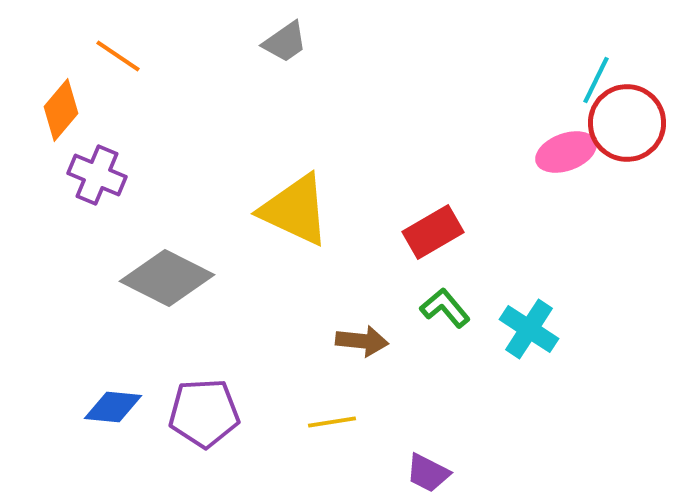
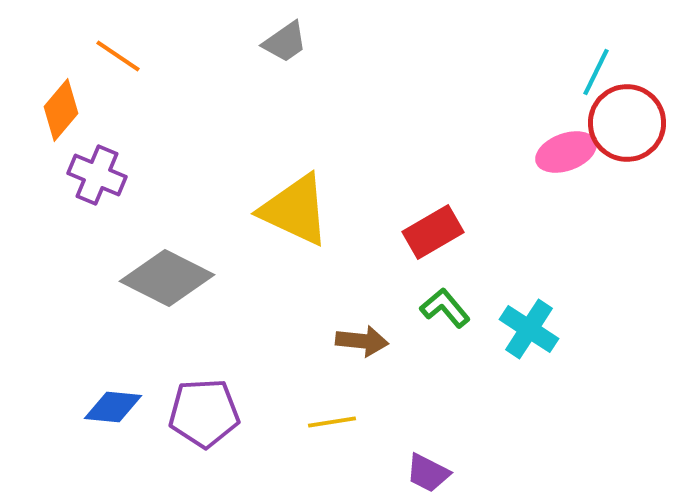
cyan line: moved 8 px up
